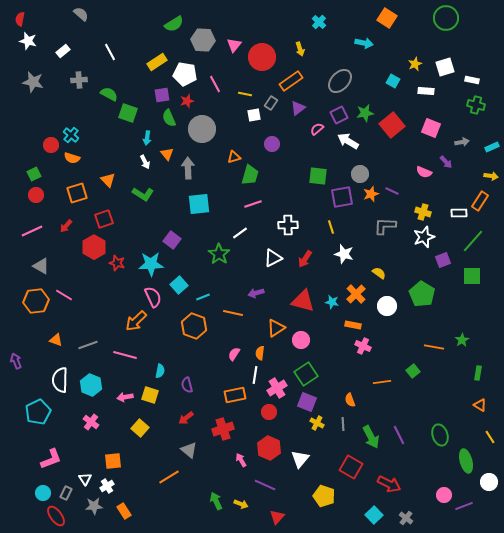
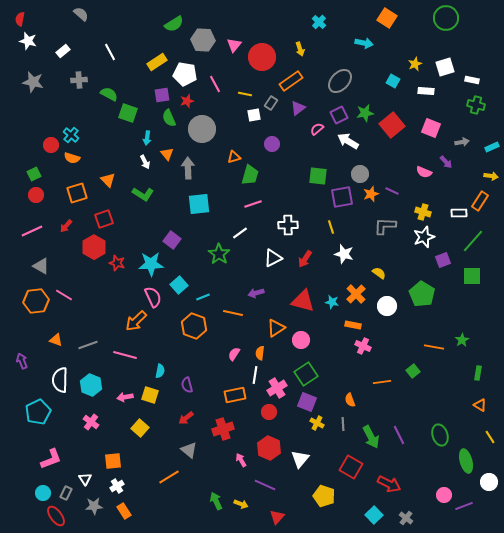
purple arrow at (16, 361): moved 6 px right
white cross at (107, 486): moved 10 px right
